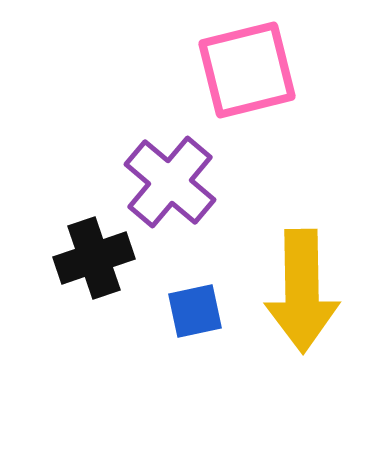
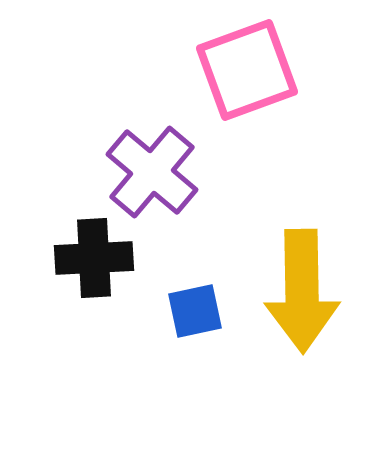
pink square: rotated 6 degrees counterclockwise
purple cross: moved 18 px left, 10 px up
black cross: rotated 16 degrees clockwise
